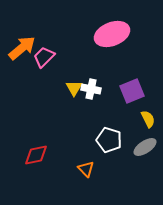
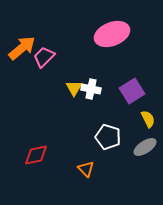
purple square: rotated 10 degrees counterclockwise
white pentagon: moved 1 px left, 3 px up
